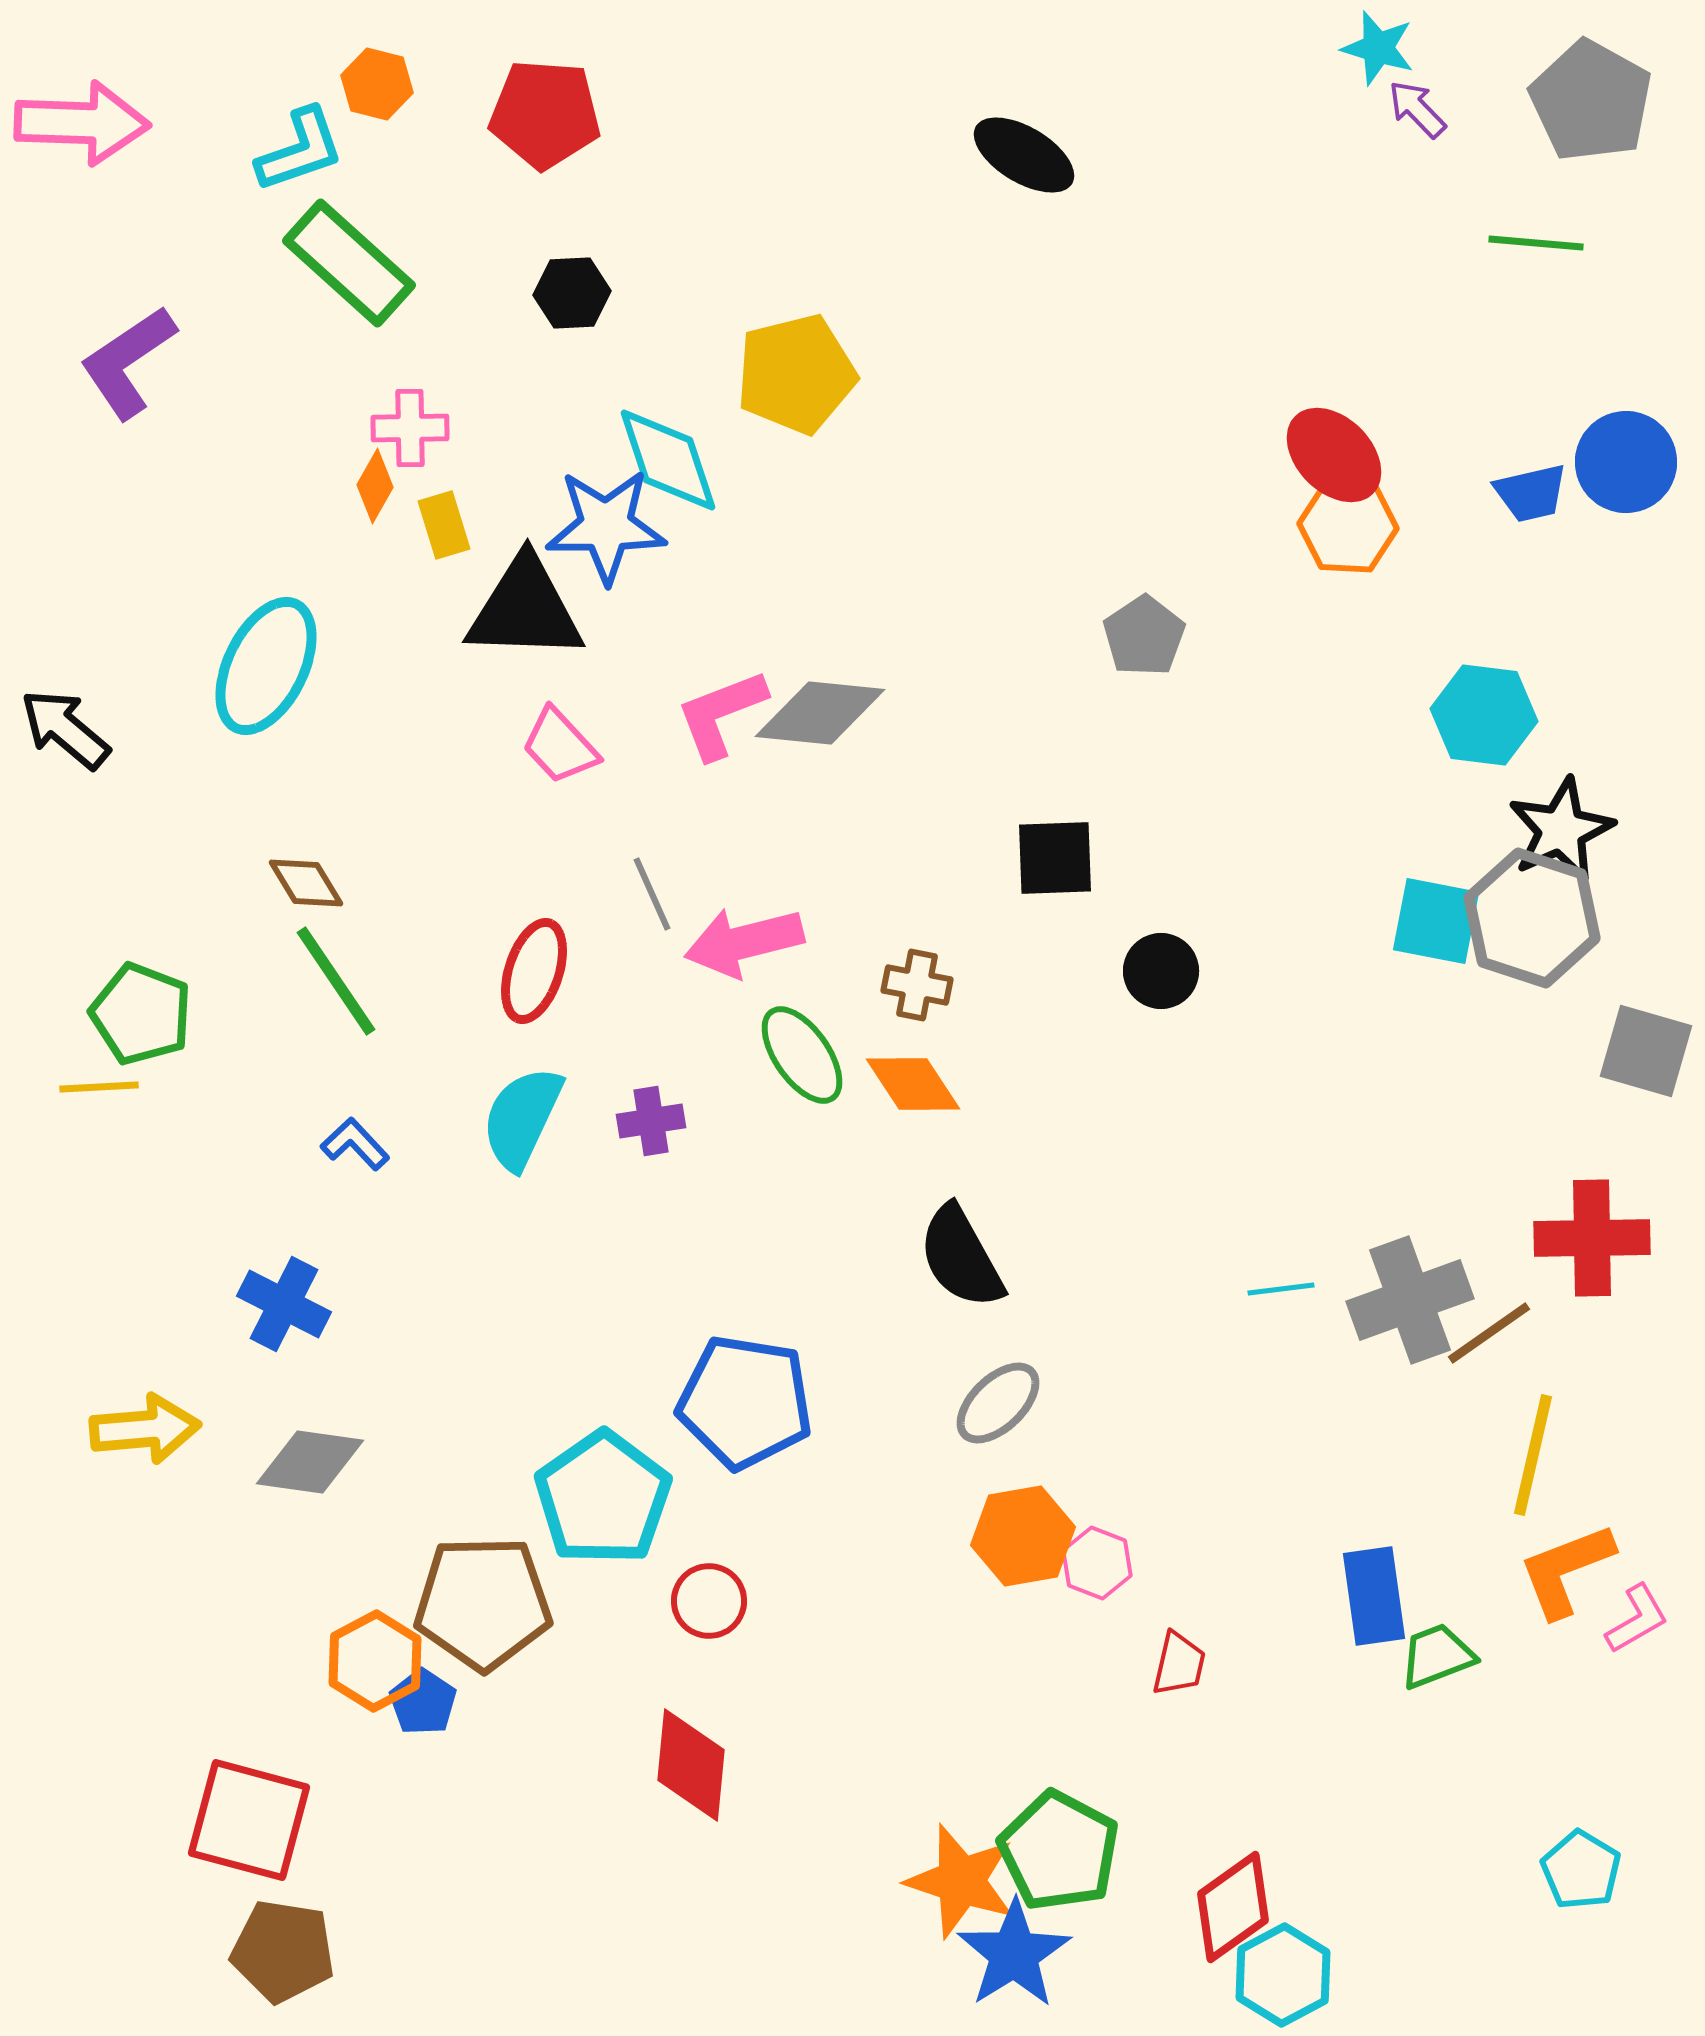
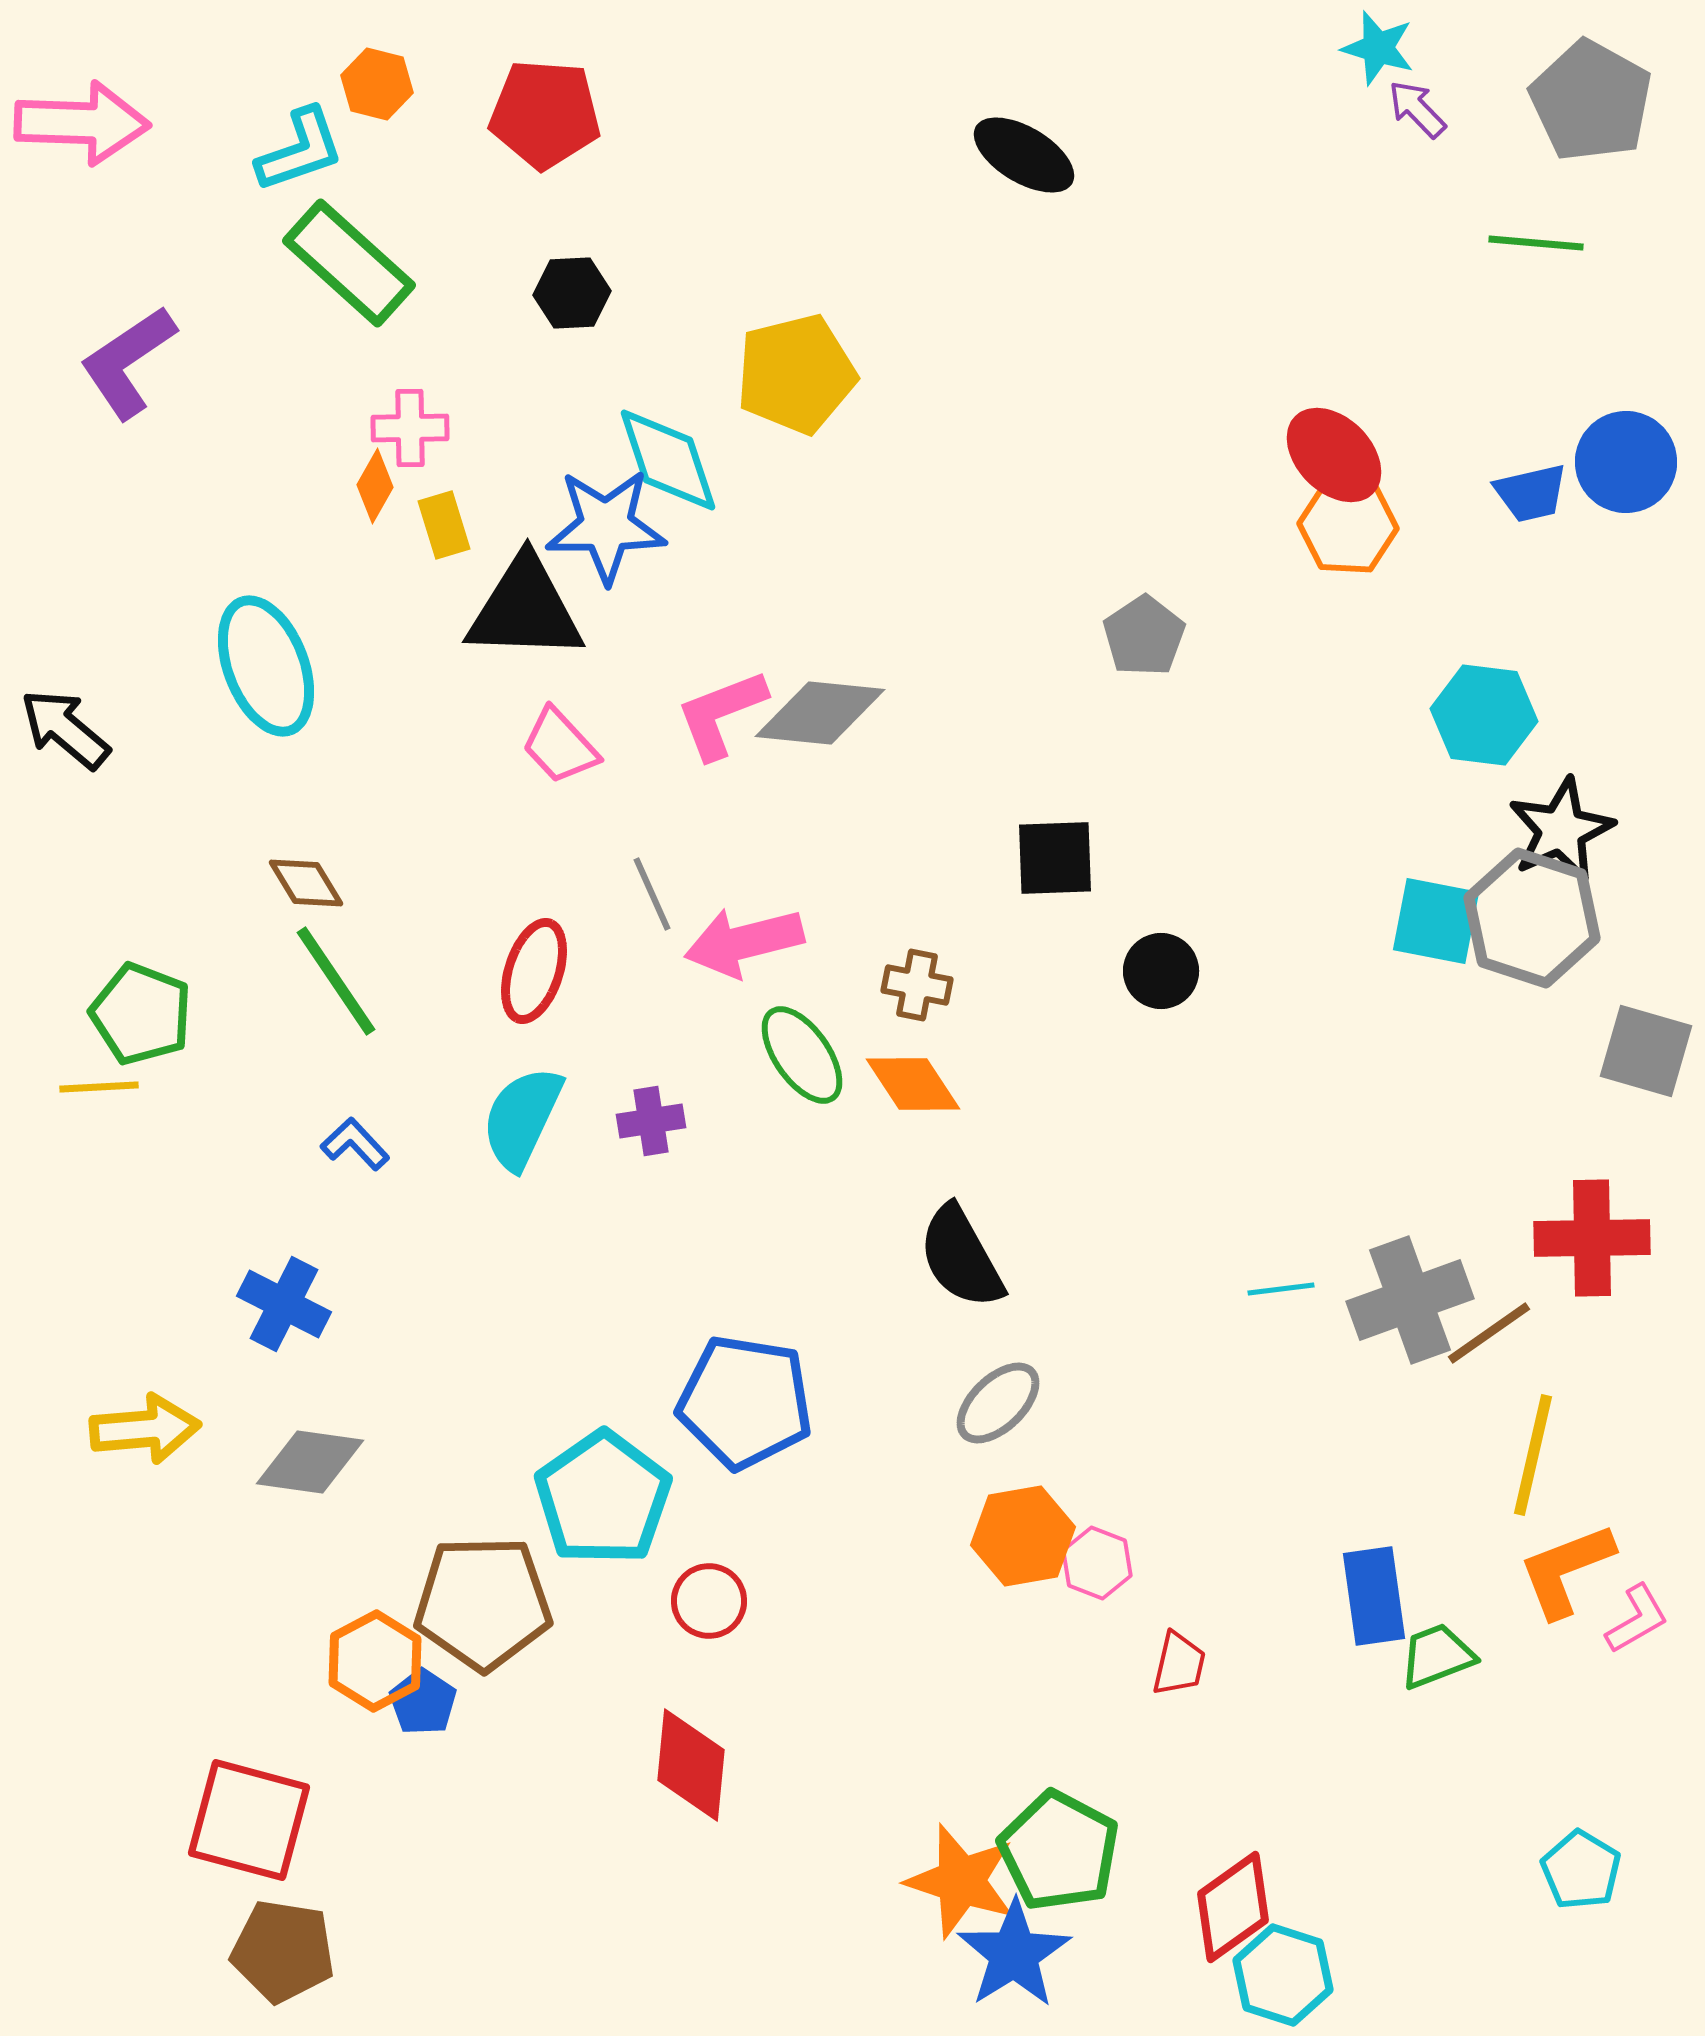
cyan ellipse at (266, 666): rotated 47 degrees counterclockwise
cyan hexagon at (1283, 1975): rotated 14 degrees counterclockwise
